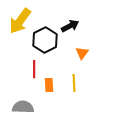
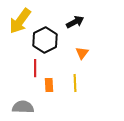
black arrow: moved 5 px right, 4 px up
red line: moved 1 px right, 1 px up
yellow line: moved 1 px right
